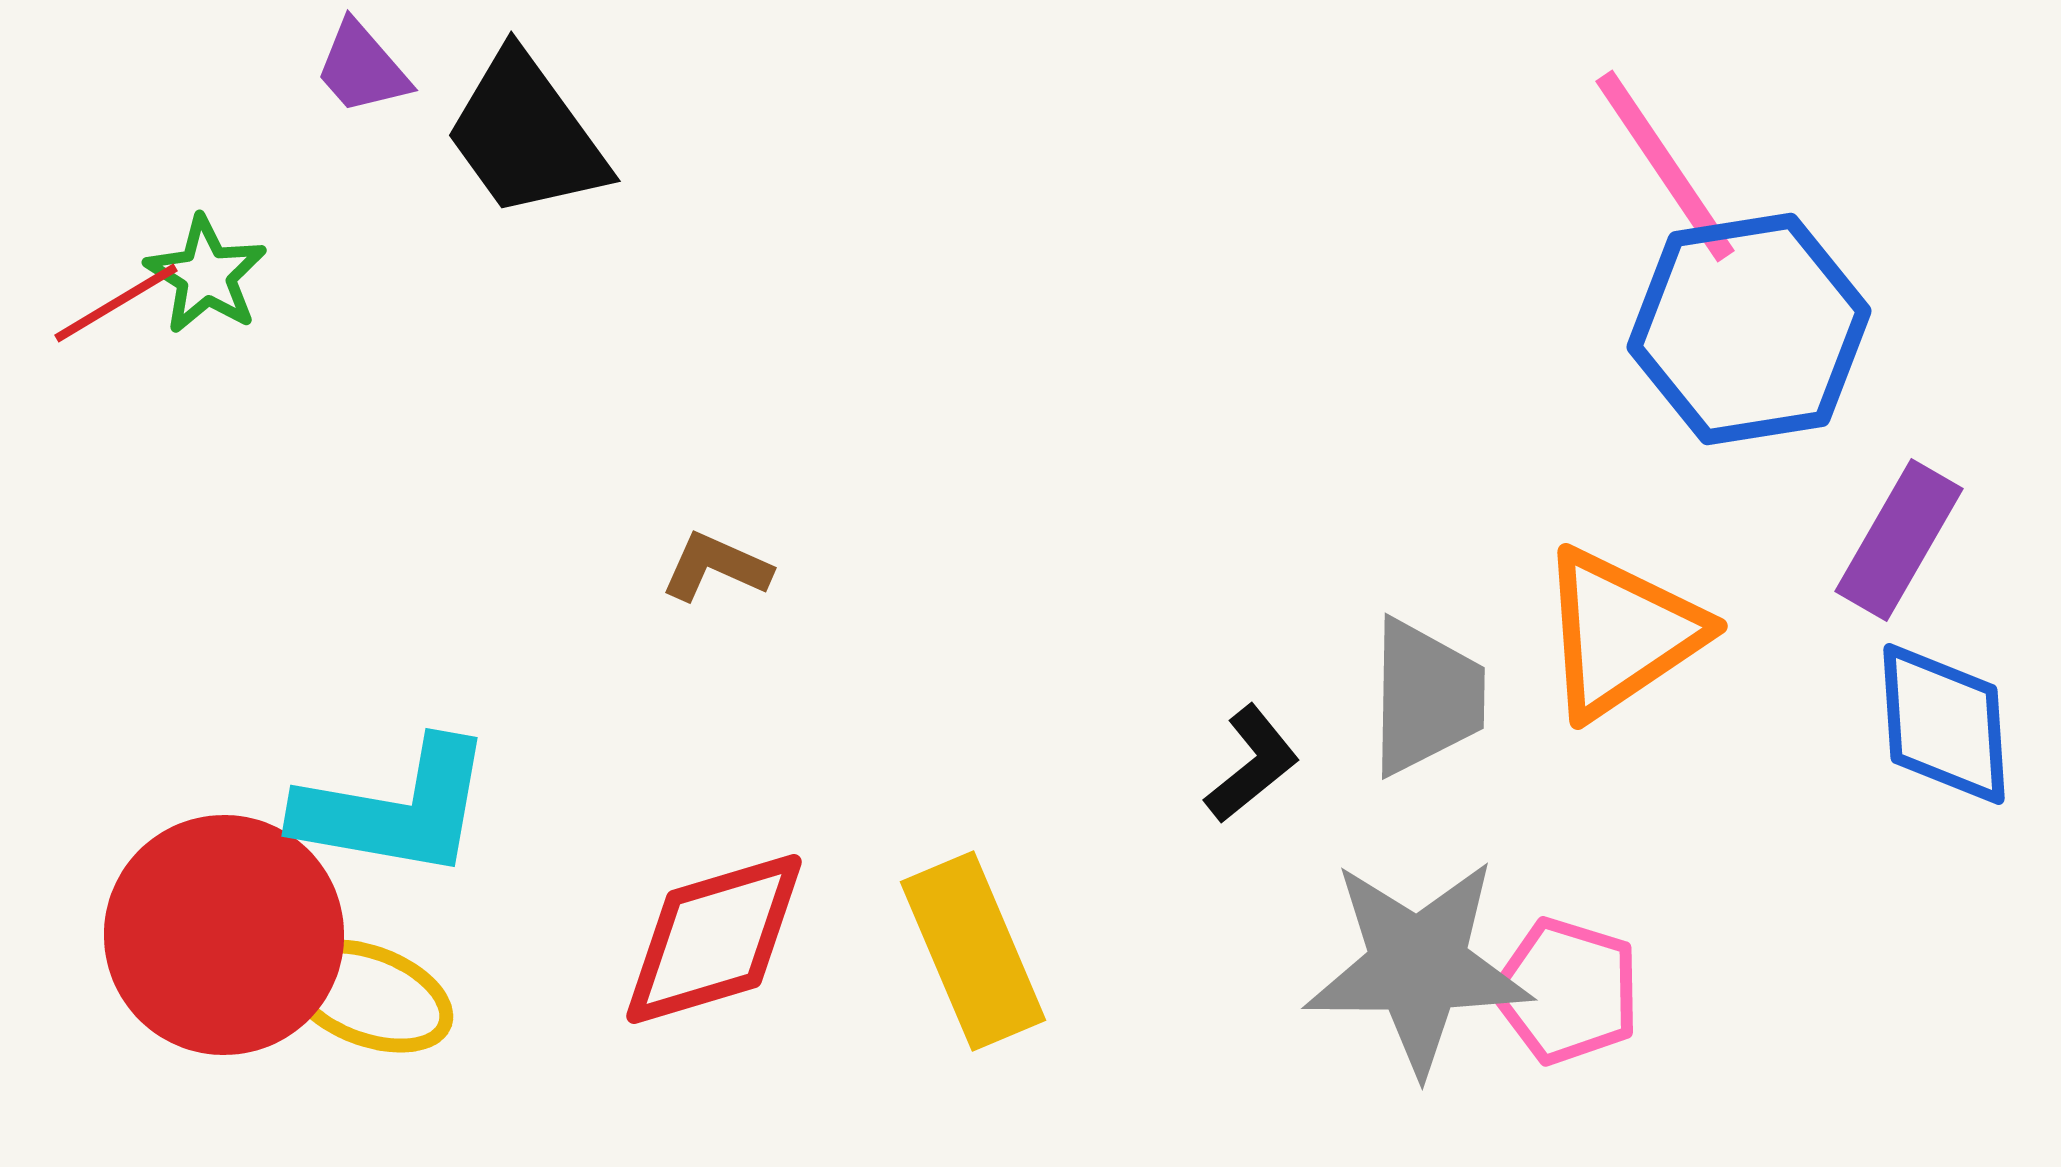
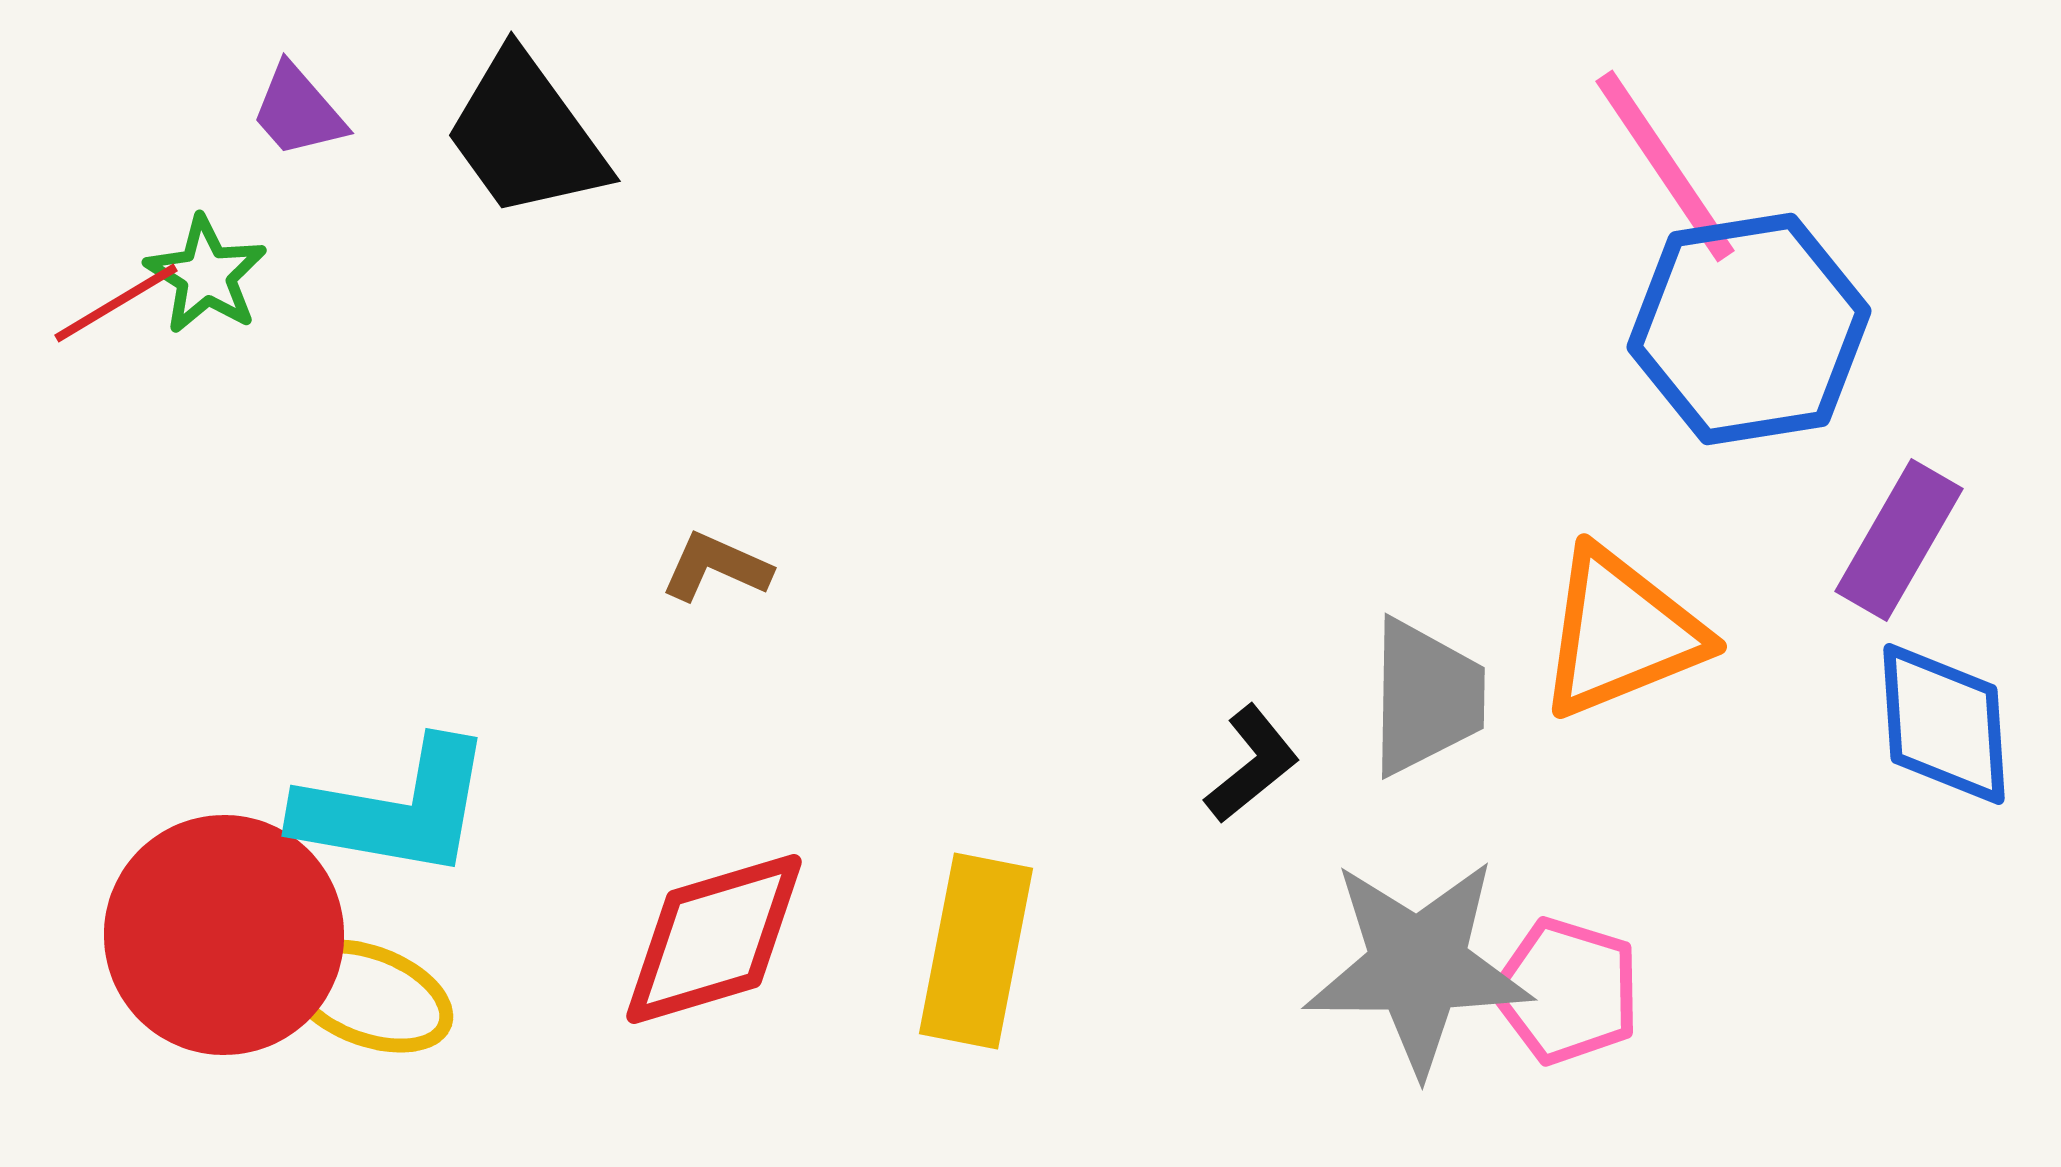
purple trapezoid: moved 64 px left, 43 px down
orange triangle: rotated 12 degrees clockwise
yellow rectangle: moved 3 px right; rotated 34 degrees clockwise
